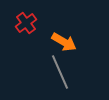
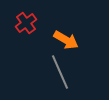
orange arrow: moved 2 px right, 2 px up
